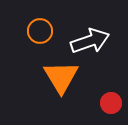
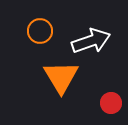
white arrow: moved 1 px right
